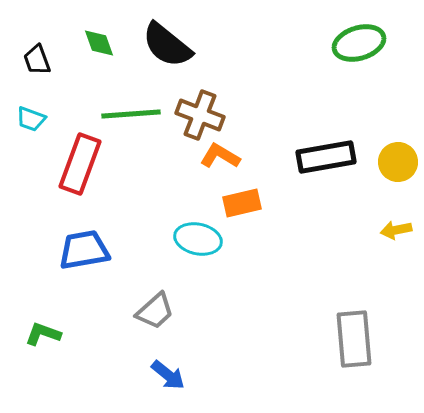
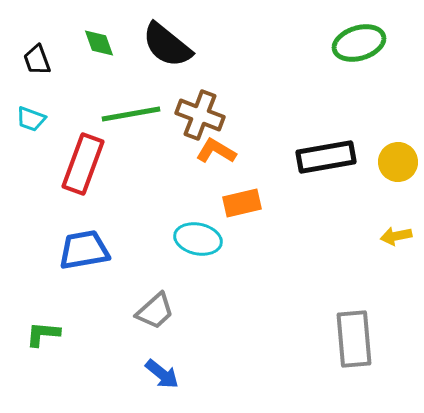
green line: rotated 6 degrees counterclockwise
orange L-shape: moved 4 px left, 5 px up
red rectangle: moved 3 px right
yellow arrow: moved 6 px down
green L-shape: rotated 15 degrees counterclockwise
blue arrow: moved 6 px left, 1 px up
